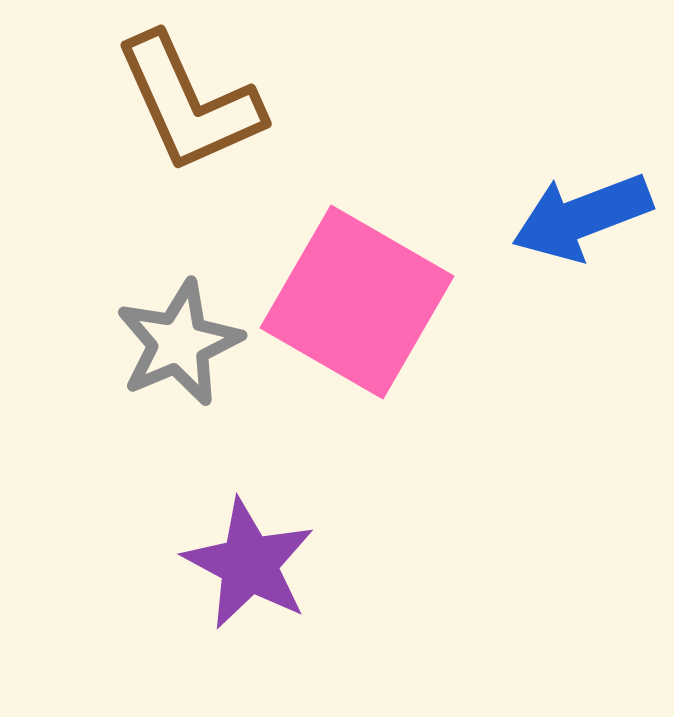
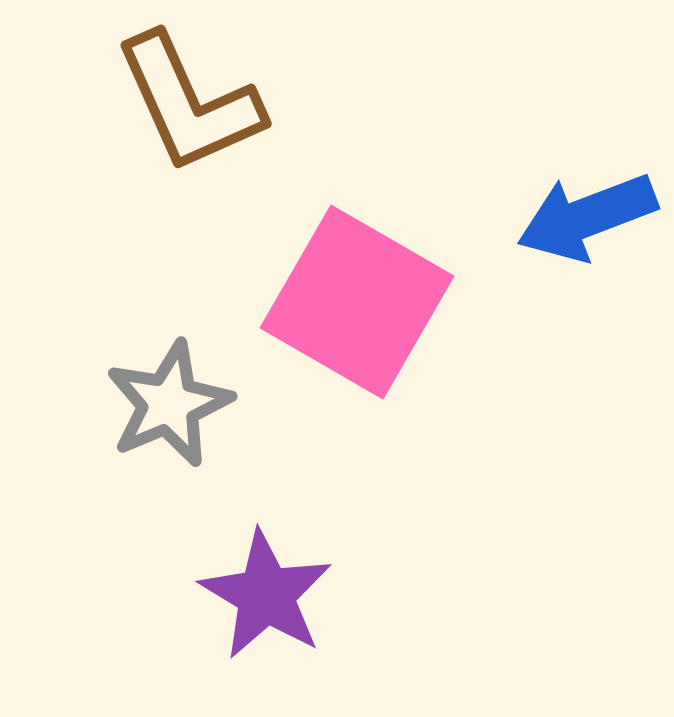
blue arrow: moved 5 px right
gray star: moved 10 px left, 61 px down
purple star: moved 17 px right, 31 px down; rotated 3 degrees clockwise
